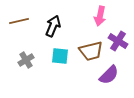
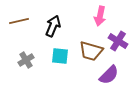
brown trapezoid: rotated 30 degrees clockwise
